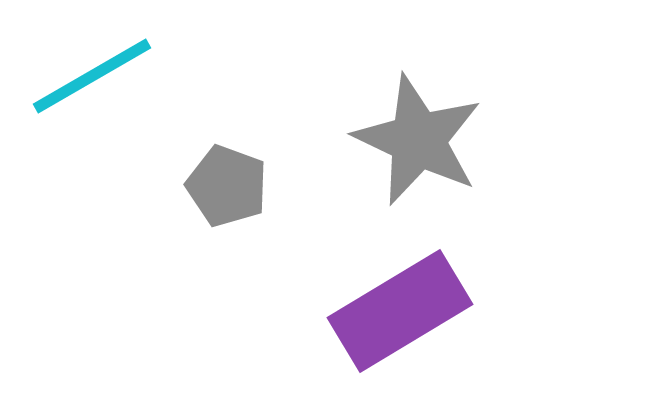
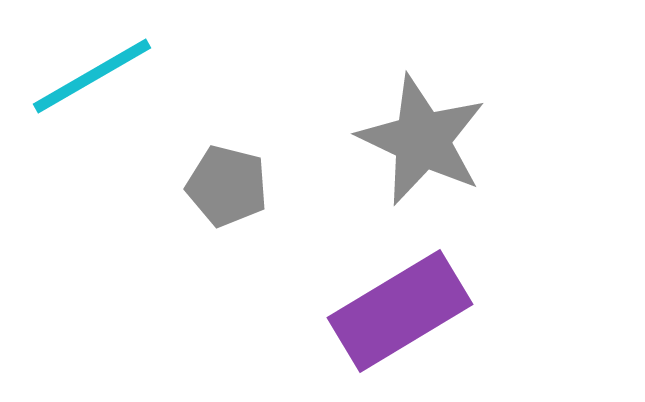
gray star: moved 4 px right
gray pentagon: rotated 6 degrees counterclockwise
